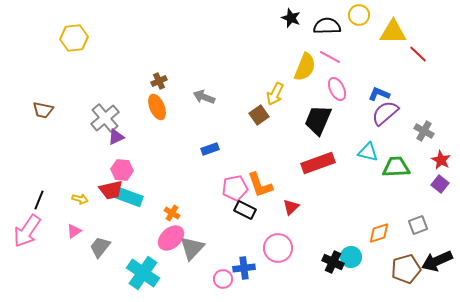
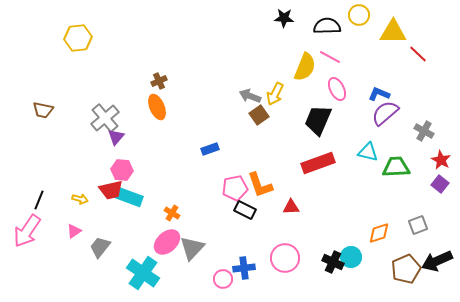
black star at (291, 18): moved 7 px left; rotated 18 degrees counterclockwise
yellow hexagon at (74, 38): moved 4 px right
gray arrow at (204, 97): moved 46 px right, 1 px up
purple triangle at (116, 137): rotated 24 degrees counterclockwise
red triangle at (291, 207): rotated 42 degrees clockwise
pink ellipse at (171, 238): moved 4 px left, 4 px down
pink circle at (278, 248): moved 7 px right, 10 px down
brown pentagon at (406, 269): rotated 8 degrees counterclockwise
